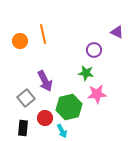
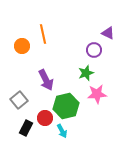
purple triangle: moved 9 px left, 1 px down
orange circle: moved 2 px right, 5 px down
green star: rotated 28 degrees counterclockwise
purple arrow: moved 1 px right, 1 px up
gray square: moved 7 px left, 2 px down
green hexagon: moved 3 px left, 1 px up
black rectangle: moved 3 px right; rotated 21 degrees clockwise
